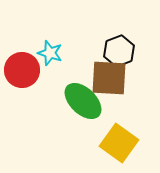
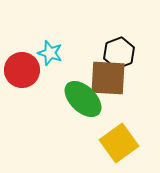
black hexagon: moved 2 px down
brown square: moved 1 px left
green ellipse: moved 2 px up
yellow square: rotated 18 degrees clockwise
